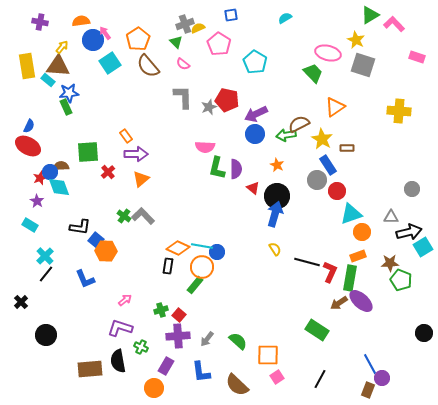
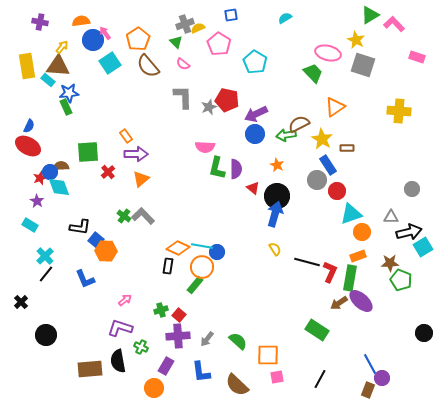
pink square at (277, 377): rotated 24 degrees clockwise
